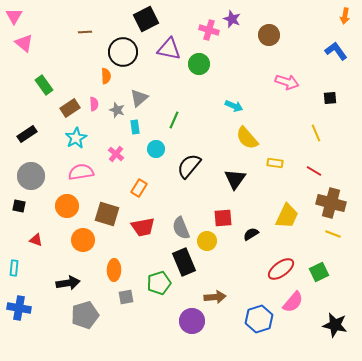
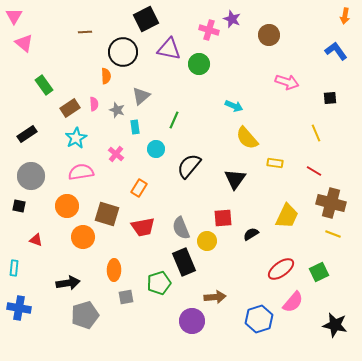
gray triangle at (139, 98): moved 2 px right, 2 px up
orange circle at (83, 240): moved 3 px up
